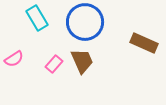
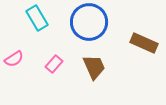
blue circle: moved 4 px right
brown trapezoid: moved 12 px right, 6 px down
